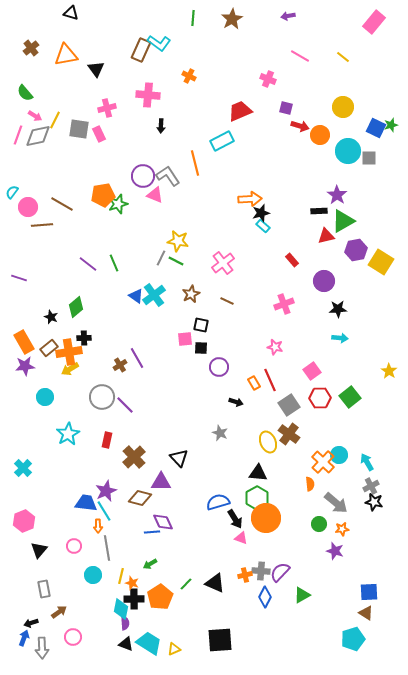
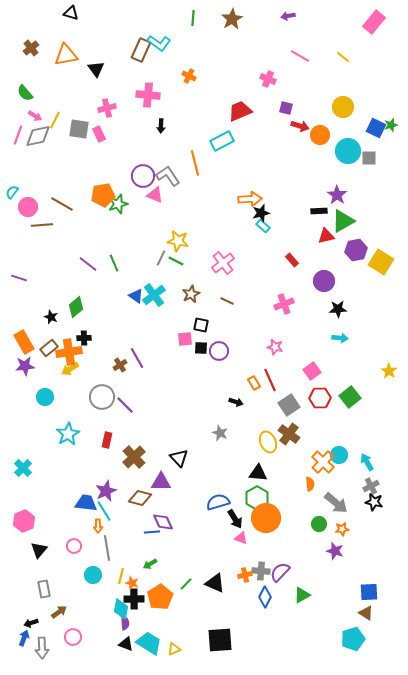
purple circle at (219, 367): moved 16 px up
